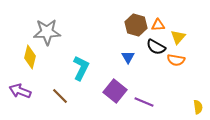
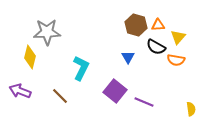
yellow semicircle: moved 7 px left, 2 px down
